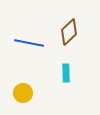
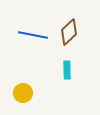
blue line: moved 4 px right, 8 px up
cyan rectangle: moved 1 px right, 3 px up
